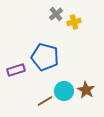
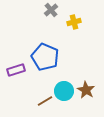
gray cross: moved 5 px left, 4 px up
blue pentagon: rotated 8 degrees clockwise
